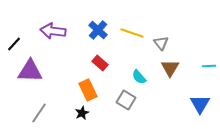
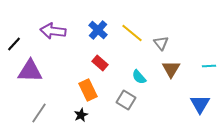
yellow line: rotated 20 degrees clockwise
brown triangle: moved 1 px right, 1 px down
black star: moved 1 px left, 2 px down
